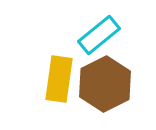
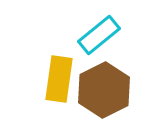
brown hexagon: moved 1 px left, 6 px down
